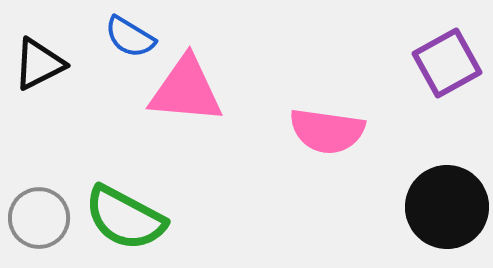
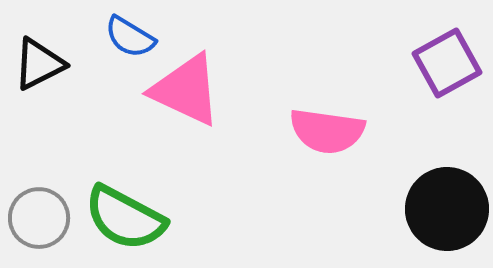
pink triangle: rotated 20 degrees clockwise
black circle: moved 2 px down
